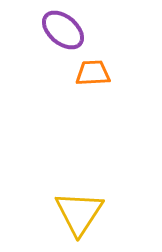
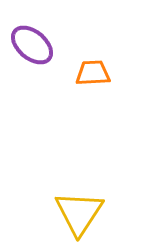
purple ellipse: moved 31 px left, 15 px down
